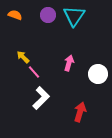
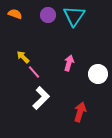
orange semicircle: moved 1 px up
